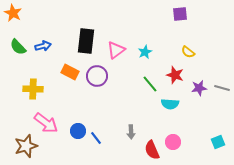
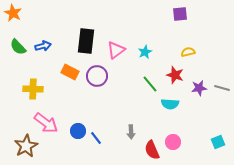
yellow semicircle: rotated 128 degrees clockwise
brown star: rotated 10 degrees counterclockwise
